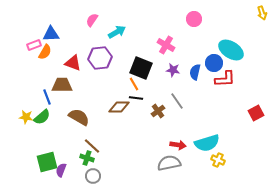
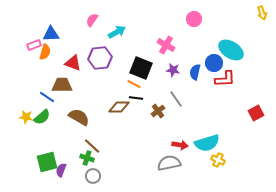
orange semicircle: rotated 14 degrees counterclockwise
orange line: rotated 32 degrees counterclockwise
blue line: rotated 35 degrees counterclockwise
gray line: moved 1 px left, 2 px up
red arrow: moved 2 px right
